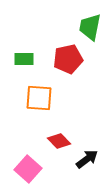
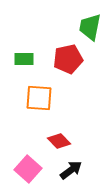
black arrow: moved 16 px left, 11 px down
